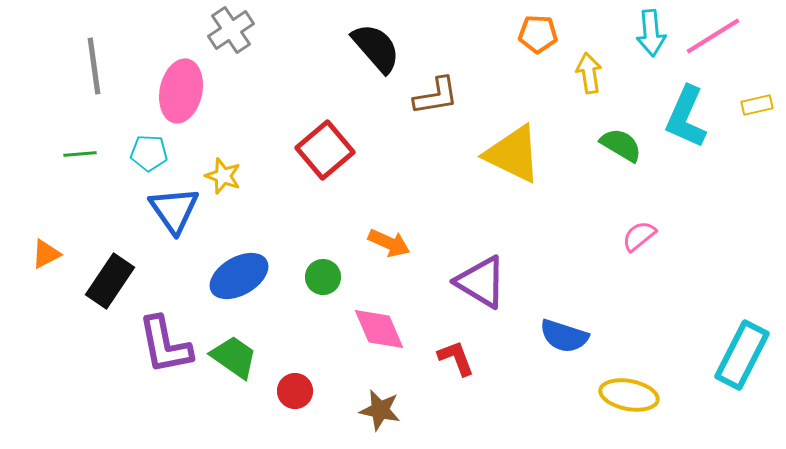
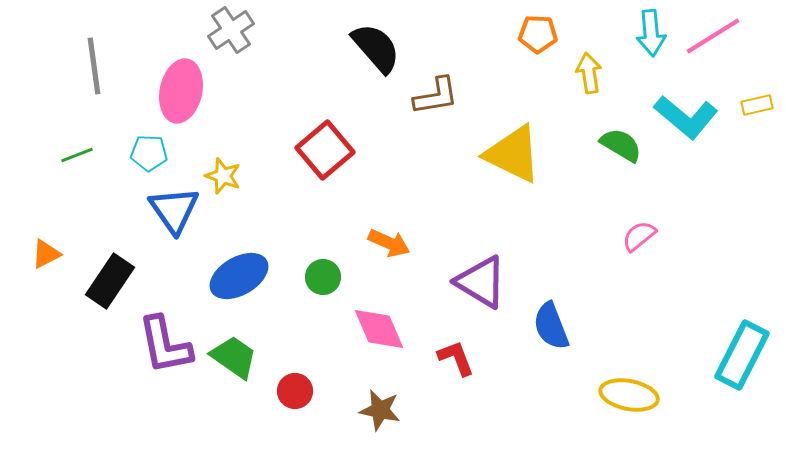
cyan L-shape: rotated 74 degrees counterclockwise
green line: moved 3 px left, 1 px down; rotated 16 degrees counterclockwise
blue semicircle: moved 13 px left, 10 px up; rotated 51 degrees clockwise
